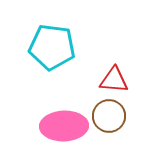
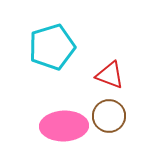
cyan pentagon: rotated 24 degrees counterclockwise
red triangle: moved 4 px left, 5 px up; rotated 16 degrees clockwise
